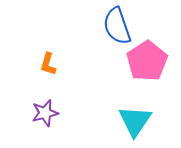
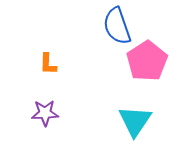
orange L-shape: rotated 15 degrees counterclockwise
purple star: rotated 12 degrees clockwise
